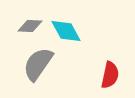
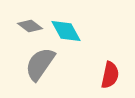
gray diamond: rotated 35 degrees clockwise
gray semicircle: moved 2 px right
